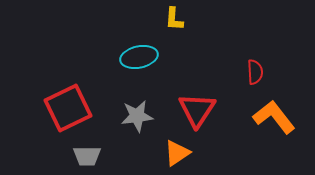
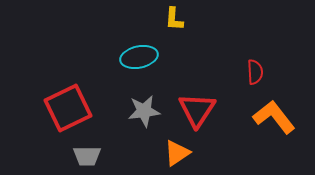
gray star: moved 7 px right, 5 px up
